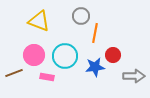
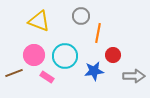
orange line: moved 3 px right
blue star: moved 1 px left, 4 px down
pink rectangle: rotated 24 degrees clockwise
